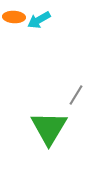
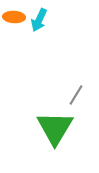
cyan arrow: rotated 35 degrees counterclockwise
green triangle: moved 6 px right
